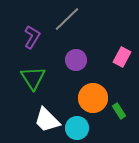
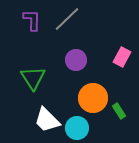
purple L-shape: moved 17 px up; rotated 30 degrees counterclockwise
